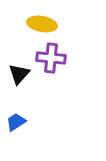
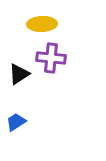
yellow ellipse: rotated 12 degrees counterclockwise
black triangle: rotated 15 degrees clockwise
